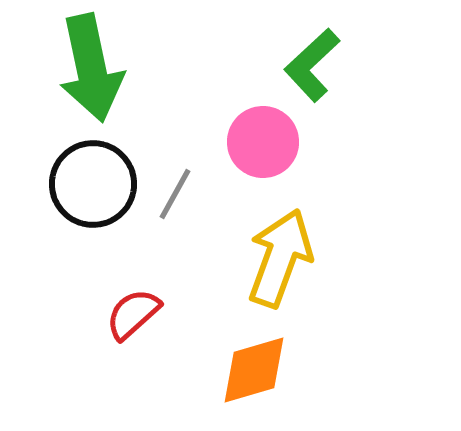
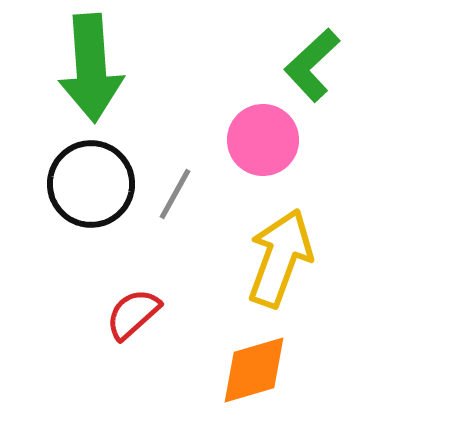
green arrow: rotated 8 degrees clockwise
pink circle: moved 2 px up
black circle: moved 2 px left
